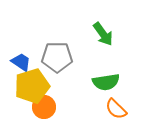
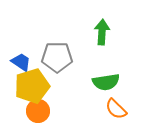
green arrow: moved 1 px left, 2 px up; rotated 140 degrees counterclockwise
orange circle: moved 6 px left, 4 px down
